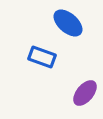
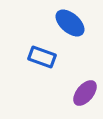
blue ellipse: moved 2 px right
